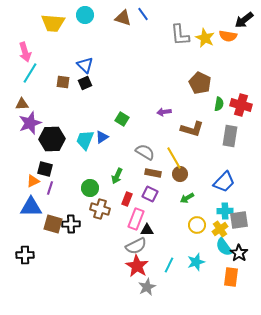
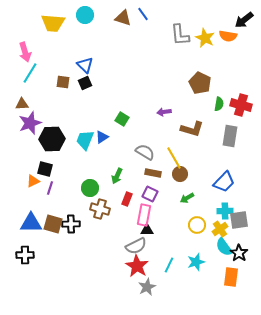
blue triangle at (31, 207): moved 16 px down
pink rectangle at (136, 219): moved 8 px right, 4 px up; rotated 10 degrees counterclockwise
